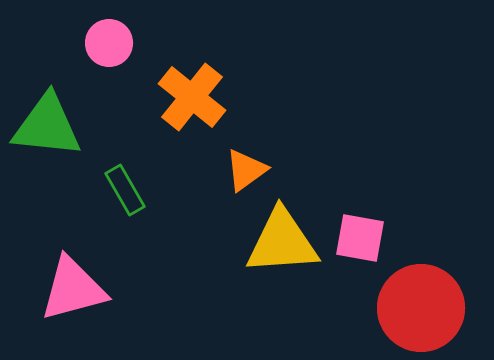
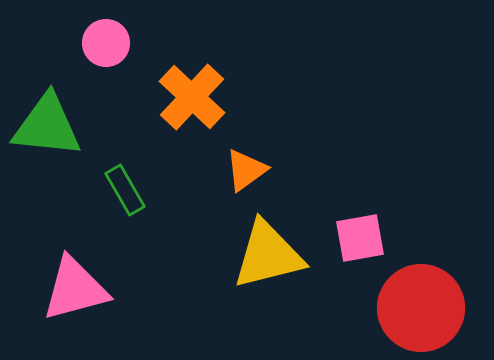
pink circle: moved 3 px left
orange cross: rotated 4 degrees clockwise
pink square: rotated 20 degrees counterclockwise
yellow triangle: moved 14 px left, 13 px down; rotated 10 degrees counterclockwise
pink triangle: moved 2 px right
